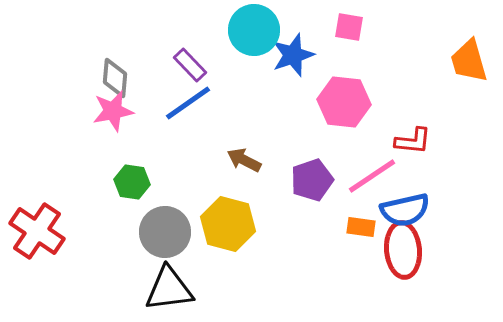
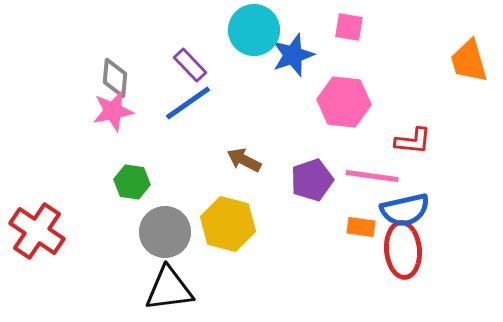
pink line: rotated 42 degrees clockwise
